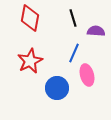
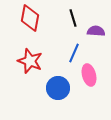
red star: rotated 25 degrees counterclockwise
pink ellipse: moved 2 px right
blue circle: moved 1 px right
